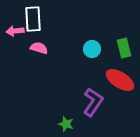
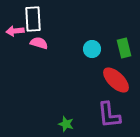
pink semicircle: moved 5 px up
red ellipse: moved 4 px left; rotated 12 degrees clockwise
purple L-shape: moved 16 px right, 13 px down; rotated 140 degrees clockwise
